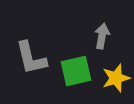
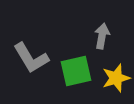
gray L-shape: rotated 18 degrees counterclockwise
